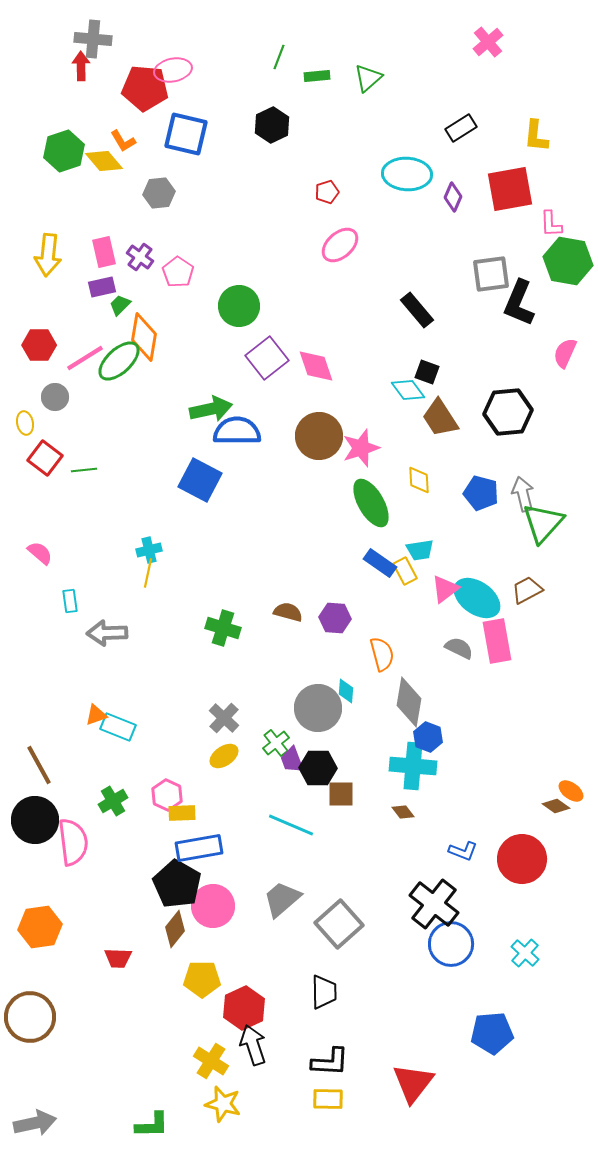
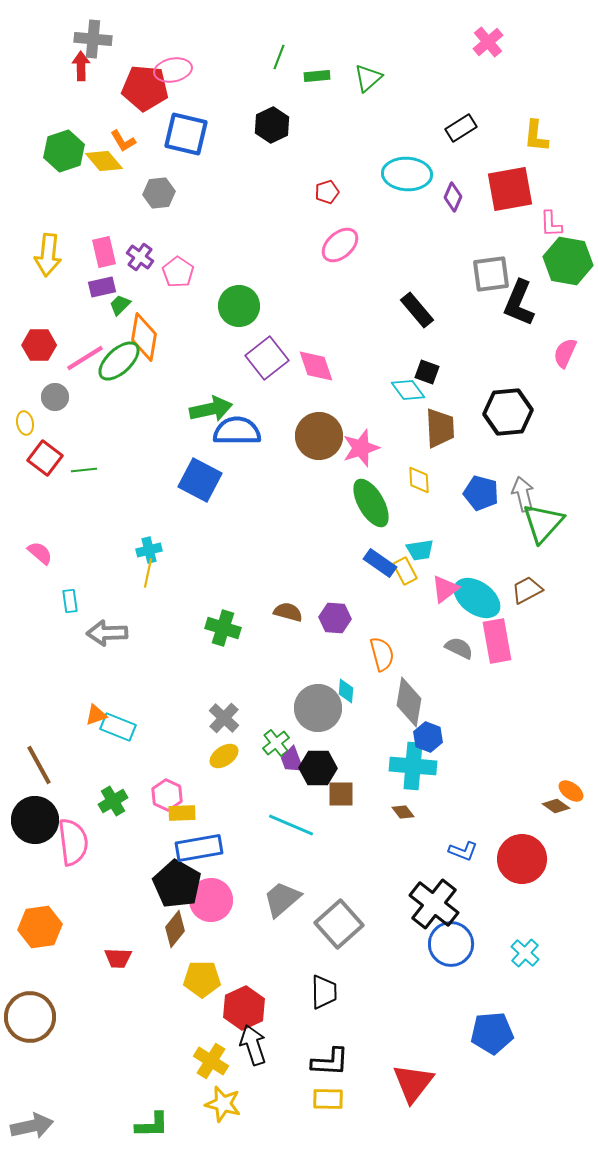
brown trapezoid at (440, 418): moved 10 px down; rotated 150 degrees counterclockwise
pink circle at (213, 906): moved 2 px left, 6 px up
gray arrow at (35, 1123): moved 3 px left, 3 px down
